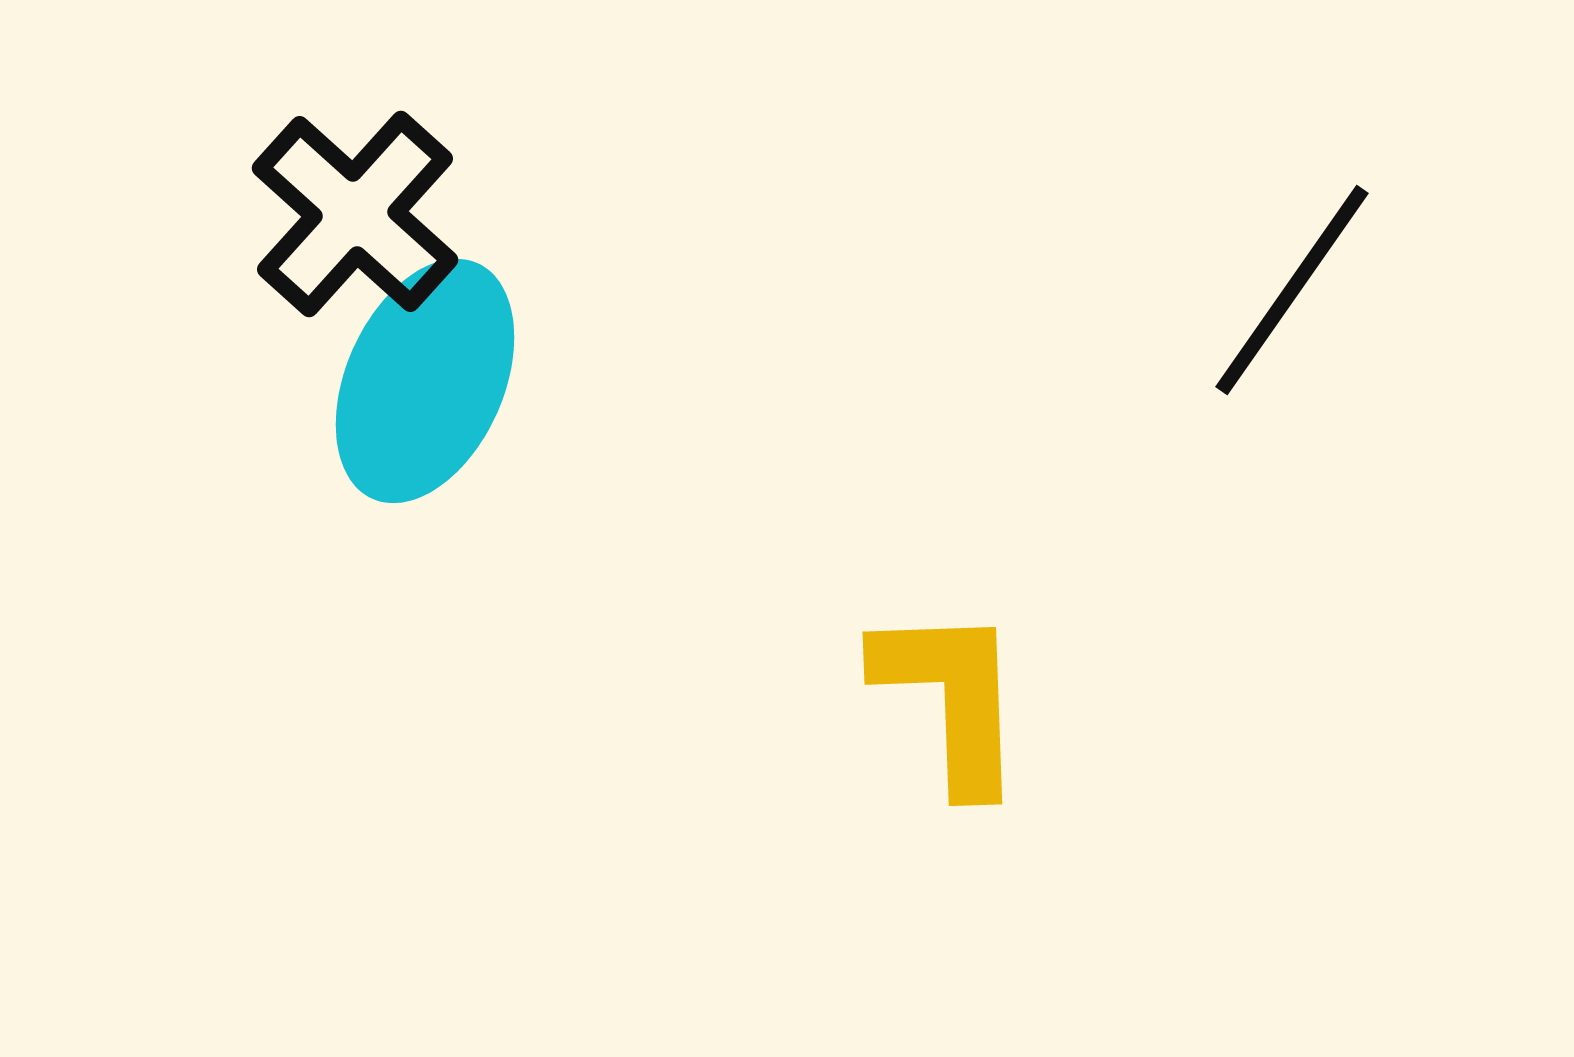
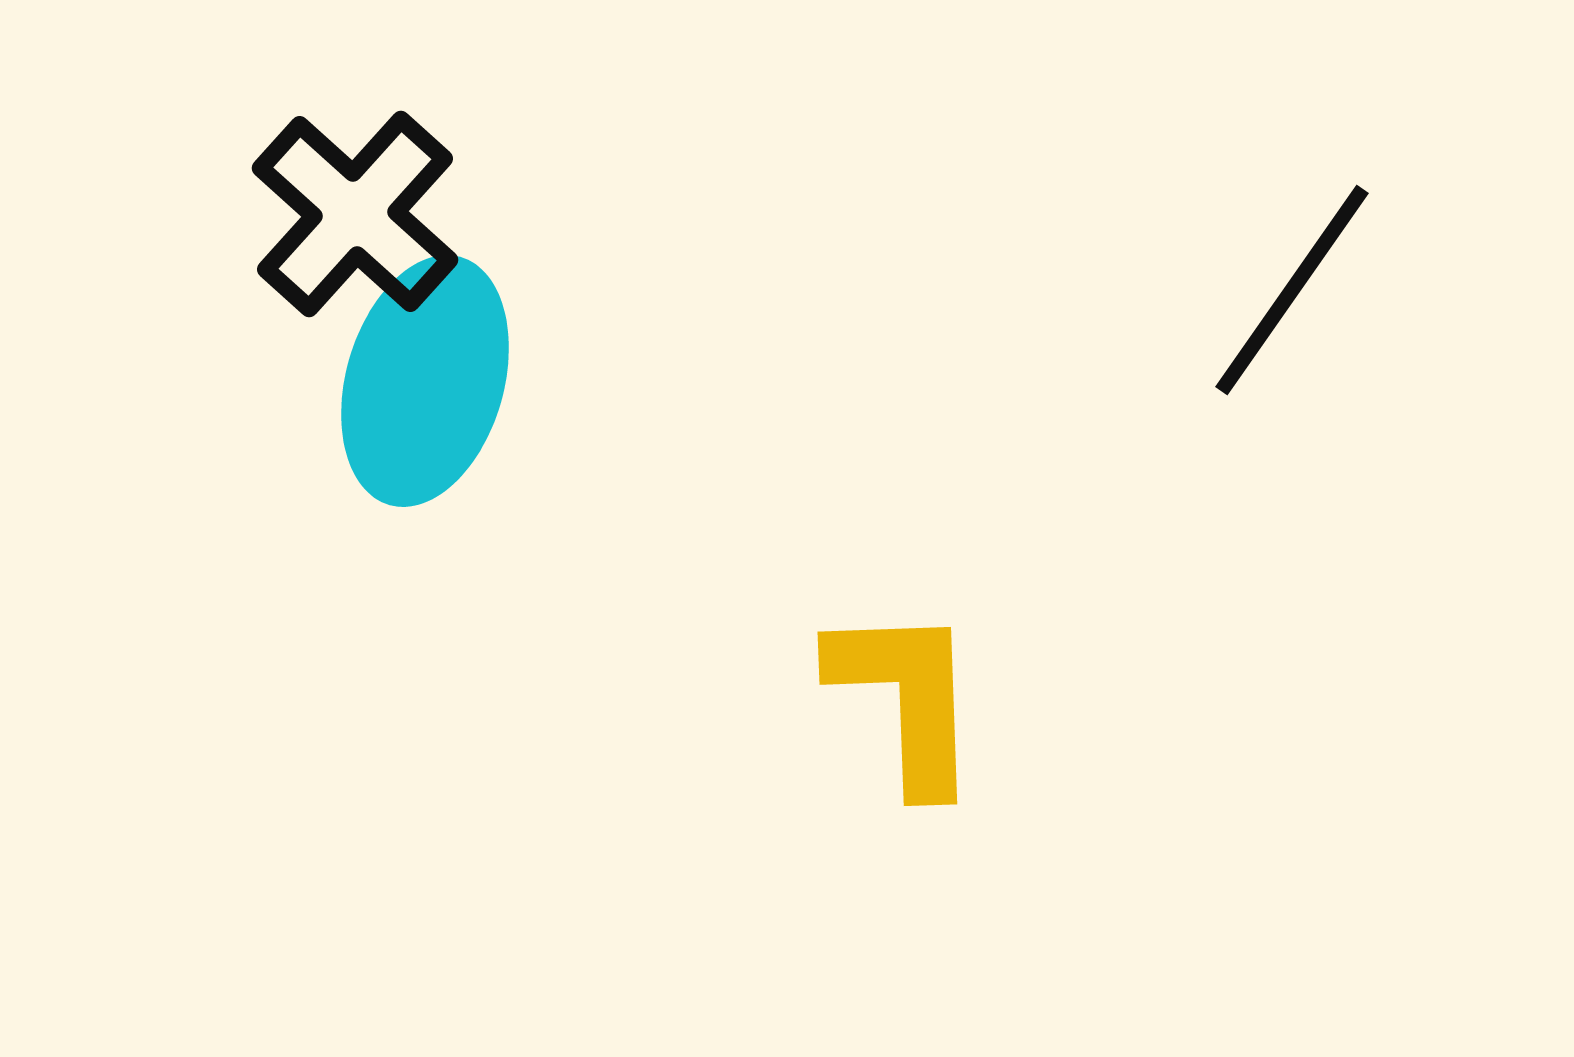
cyan ellipse: rotated 8 degrees counterclockwise
yellow L-shape: moved 45 px left
